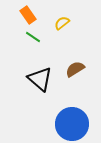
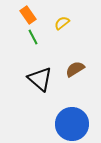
green line: rotated 28 degrees clockwise
